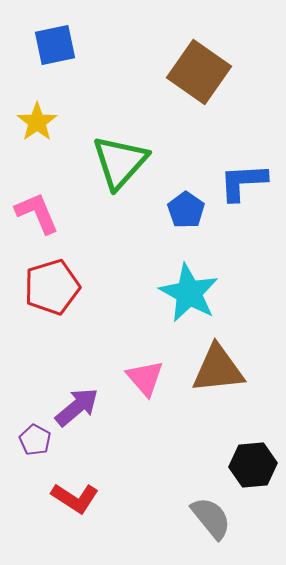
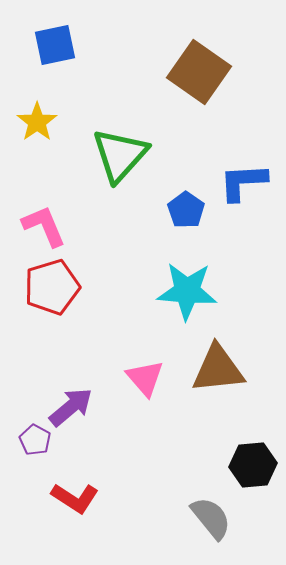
green triangle: moved 7 px up
pink L-shape: moved 7 px right, 13 px down
cyan star: moved 2 px left, 2 px up; rotated 24 degrees counterclockwise
purple arrow: moved 6 px left
